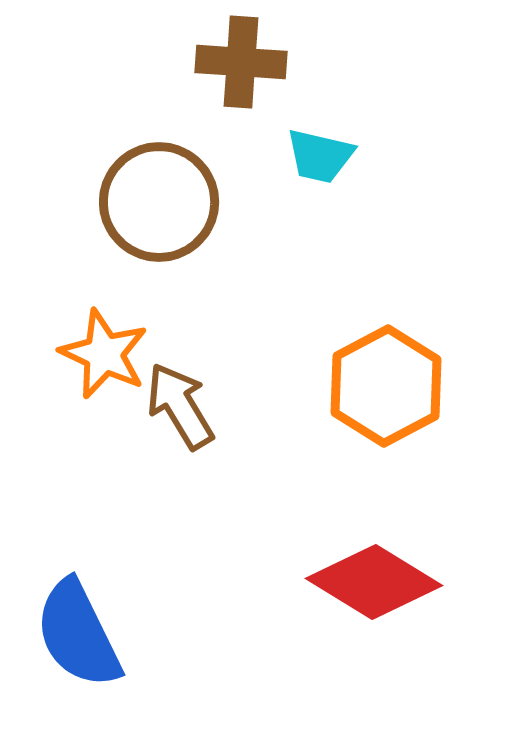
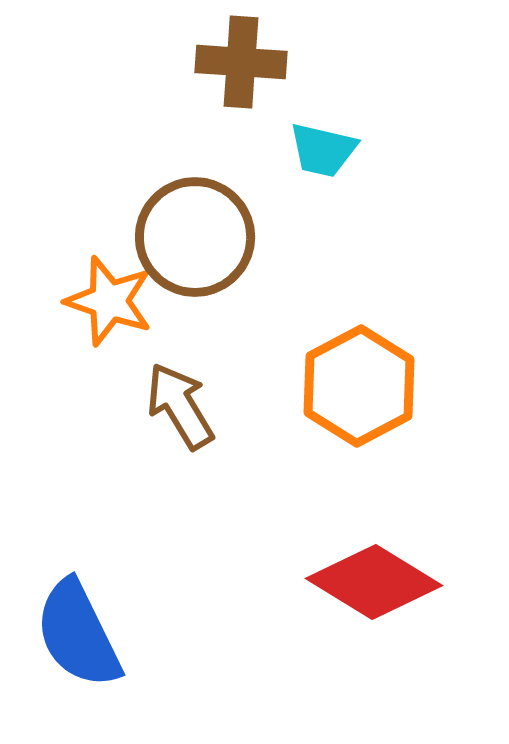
cyan trapezoid: moved 3 px right, 6 px up
brown circle: moved 36 px right, 35 px down
orange star: moved 5 px right, 53 px up; rotated 6 degrees counterclockwise
orange hexagon: moved 27 px left
